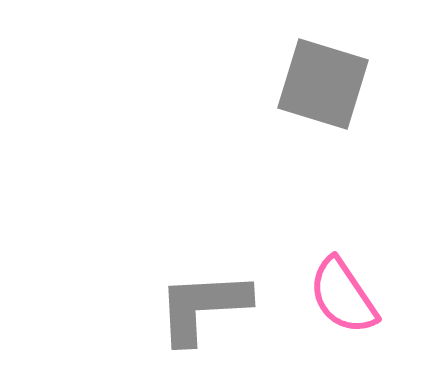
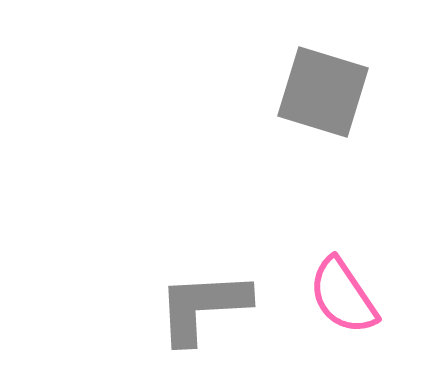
gray square: moved 8 px down
